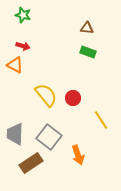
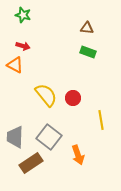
yellow line: rotated 24 degrees clockwise
gray trapezoid: moved 3 px down
